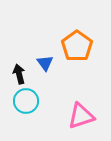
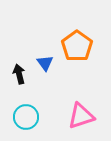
cyan circle: moved 16 px down
